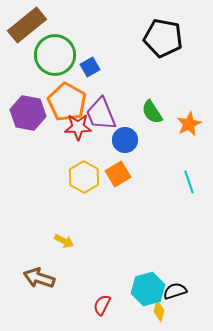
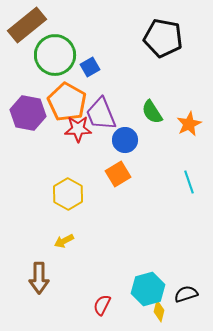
red star: moved 2 px down
yellow hexagon: moved 16 px left, 17 px down
yellow arrow: rotated 126 degrees clockwise
brown arrow: rotated 108 degrees counterclockwise
black semicircle: moved 11 px right, 3 px down
